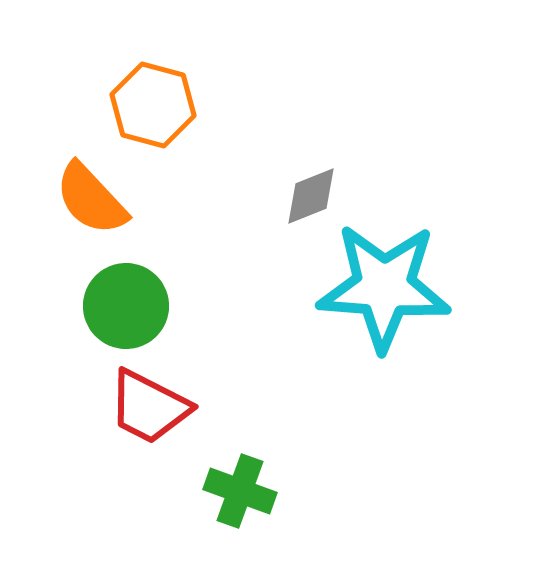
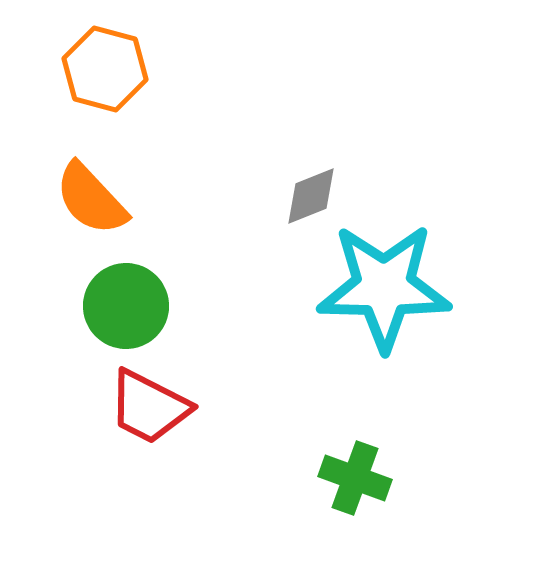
orange hexagon: moved 48 px left, 36 px up
cyan star: rotated 3 degrees counterclockwise
green cross: moved 115 px right, 13 px up
